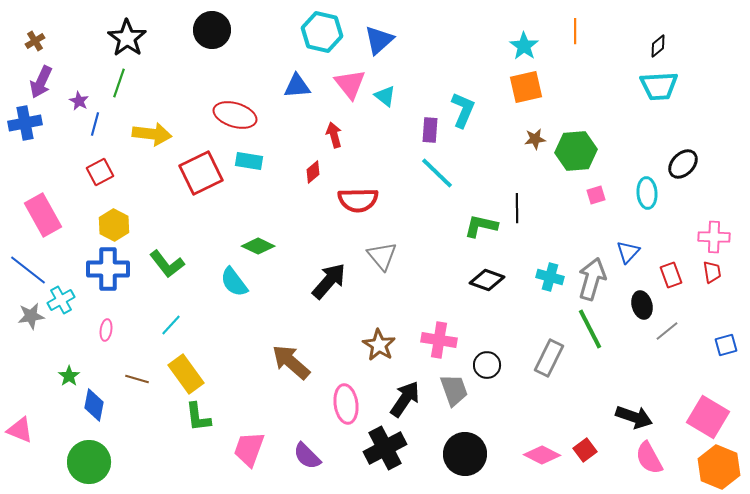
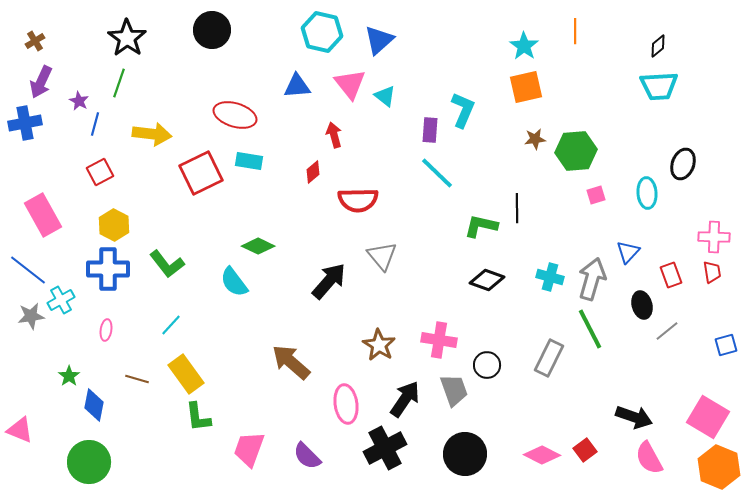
black ellipse at (683, 164): rotated 24 degrees counterclockwise
